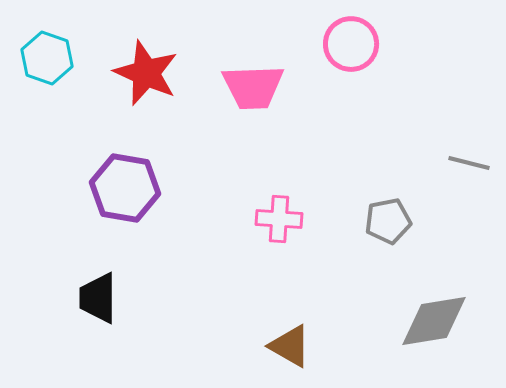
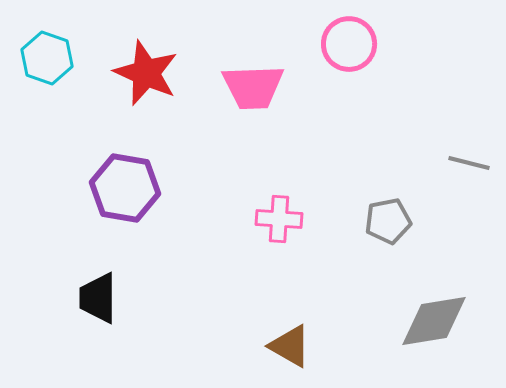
pink circle: moved 2 px left
